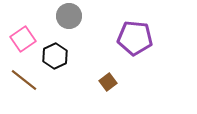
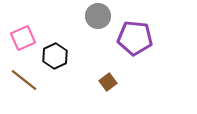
gray circle: moved 29 px right
pink square: moved 1 px up; rotated 10 degrees clockwise
